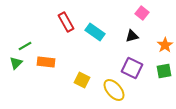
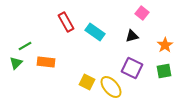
yellow square: moved 5 px right, 2 px down
yellow ellipse: moved 3 px left, 3 px up
